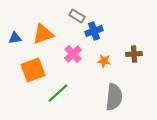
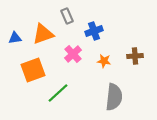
gray rectangle: moved 10 px left; rotated 35 degrees clockwise
brown cross: moved 1 px right, 2 px down
